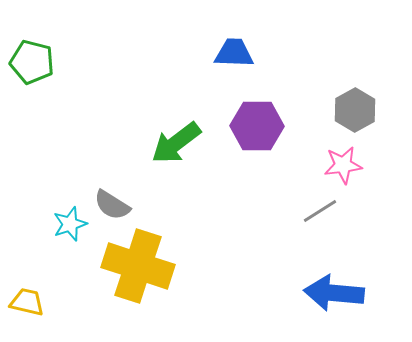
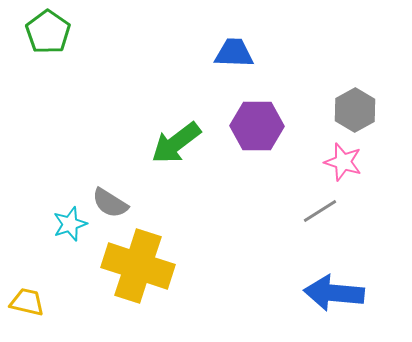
green pentagon: moved 16 px right, 30 px up; rotated 21 degrees clockwise
pink star: moved 3 px up; rotated 24 degrees clockwise
gray semicircle: moved 2 px left, 2 px up
